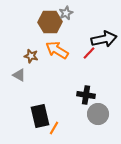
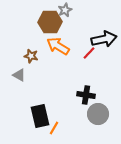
gray star: moved 1 px left, 3 px up
orange arrow: moved 1 px right, 4 px up
